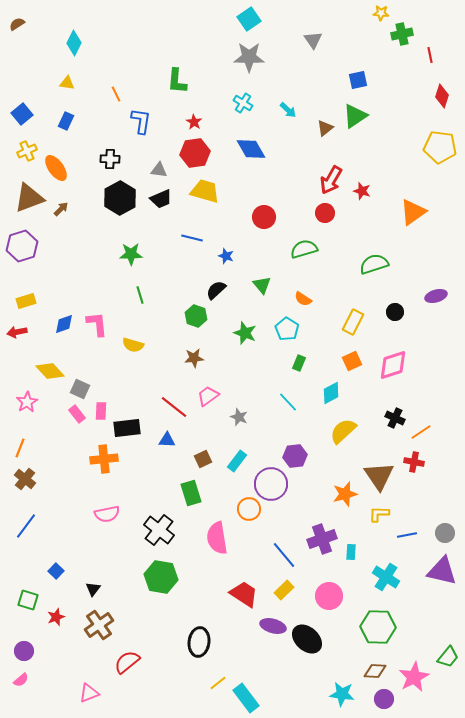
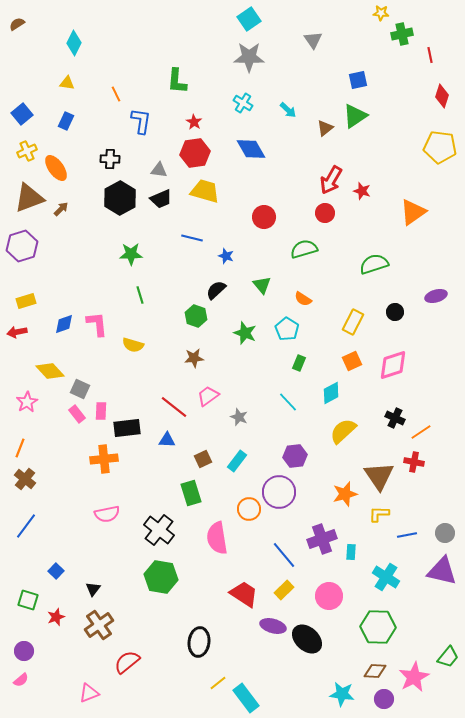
purple circle at (271, 484): moved 8 px right, 8 px down
